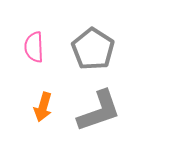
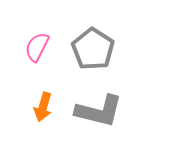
pink semicircle: moved 3 px right; rotated 28 degrees clockwise
gray L-shape: rotated 33 degrees clockwise
